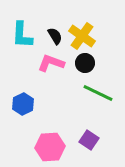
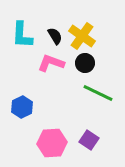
blue hexagon: moved 1 px left, 3 px down
pink hexagon: moved 2 px right, 4 px up
